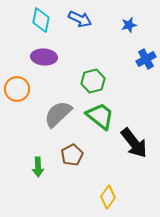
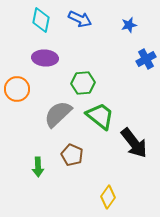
purple ellipse: moved 1 px right, 1 px down
green hexagon: moved 10 px left, 2 px down; rotated 10 degrees clockwise
brown pentagon: rotated 20 degrees counterclockwise
